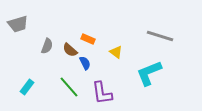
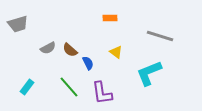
orange rectangle: moved 22 px right, 21 px up; rotated 24 degrees counterclockwise
gray semicircle: moved 1 px right, 2 px down; rotated 42 degrees clockwise
blue semicircle: moved 3 px right
